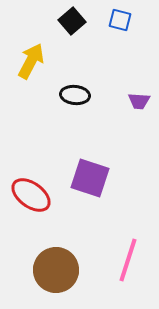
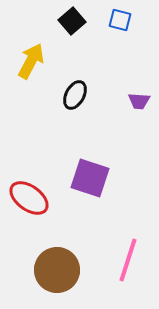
black ellipse: rotated 68 degrees counterclockwise
red ellipse: moved 2 px left, 3 px down
brown circle: moved 1 px right
